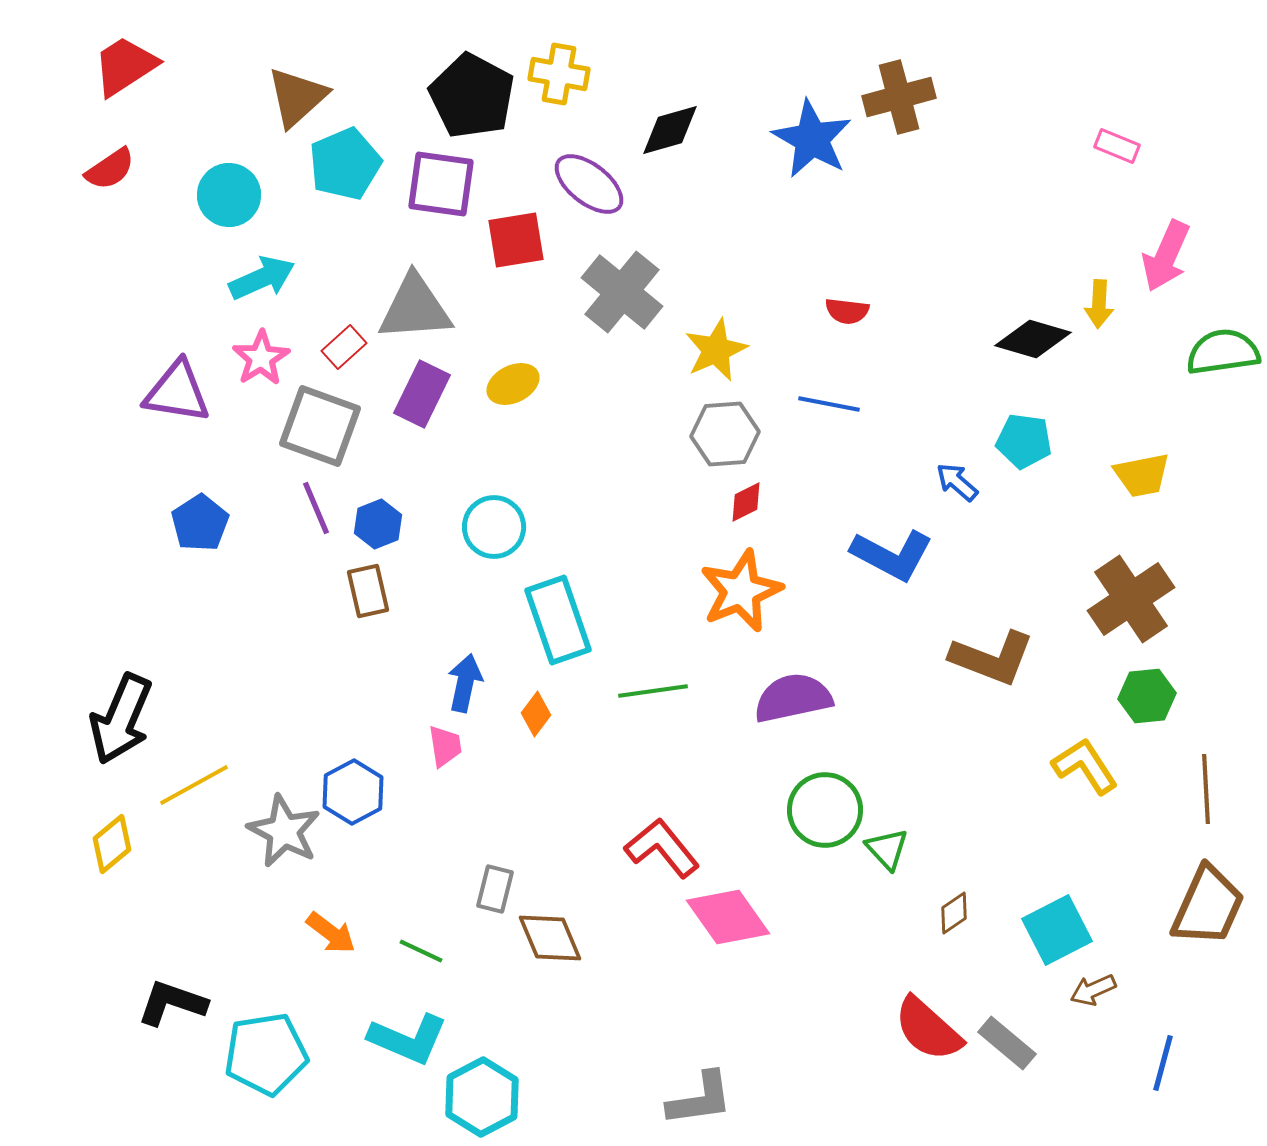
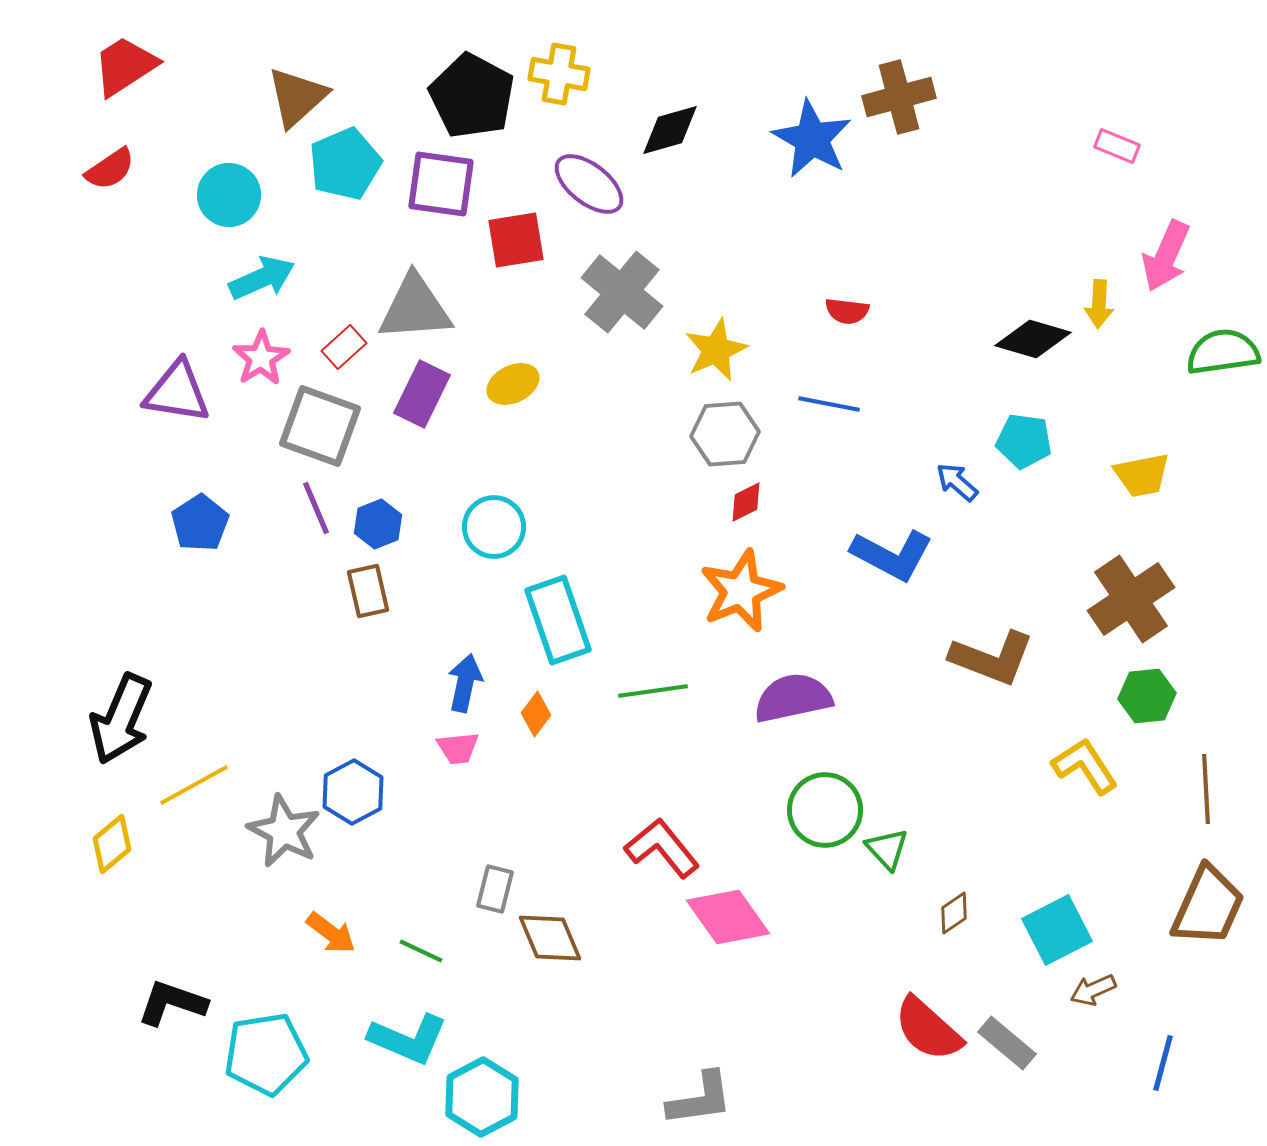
pink trapezoid at (445, 746): moved 13 px right, 2 px down; rotated 93 degrees clockwise
